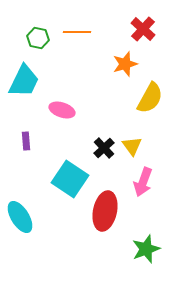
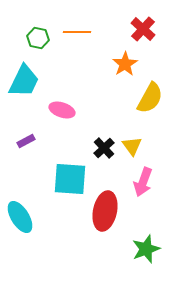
orange star: rotated 15 degrees counterclockwise
purple rectangle: rotated 66 degrees clockwise
cyan square: rotated 30 degrees counterclockwise
